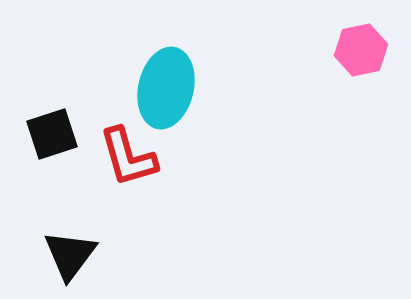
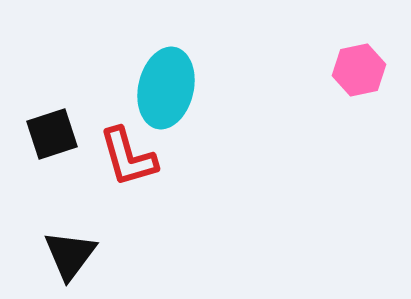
pink hexagon: moved 2 px left, 20 px down
